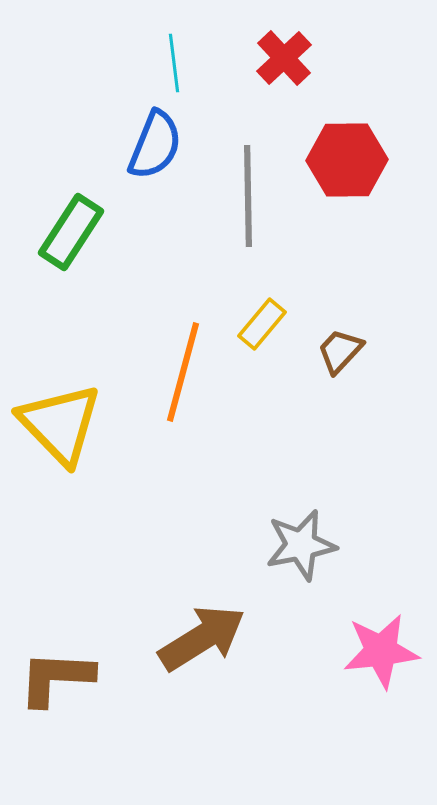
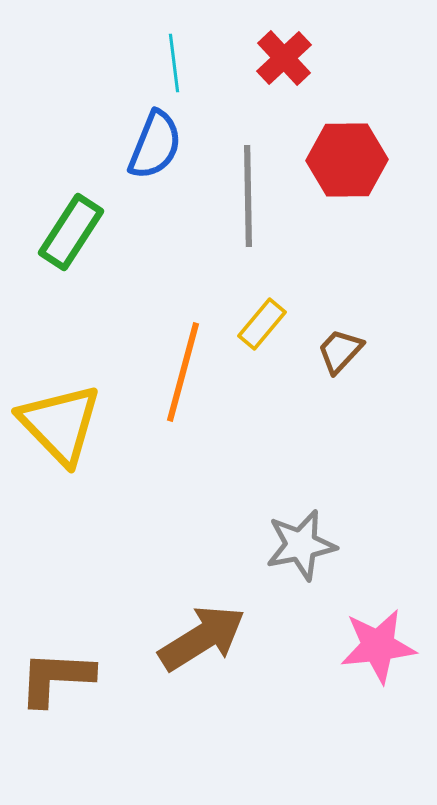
pink star: moved 3 px left, 5 px up
